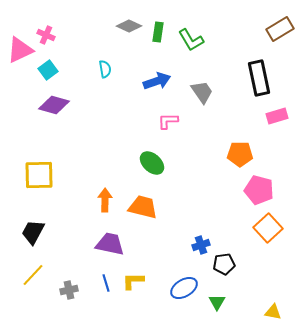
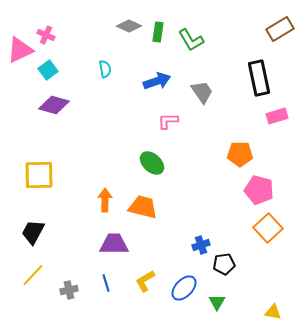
purple trapezoid: moved 4 px right; rotated 12 degrees counterclockwise
yellow L-shape: moved 12 px right; rotated 30 degrees counterclockwise
blue ellipse: rotated 16 degrees counterclockwise
